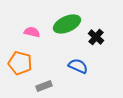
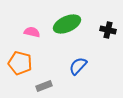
black cross: moved 12 px right, 7 px up; rotated 28 degrees counterclockwise
blue semicircle: rotated 72 degrees counterclockwise
